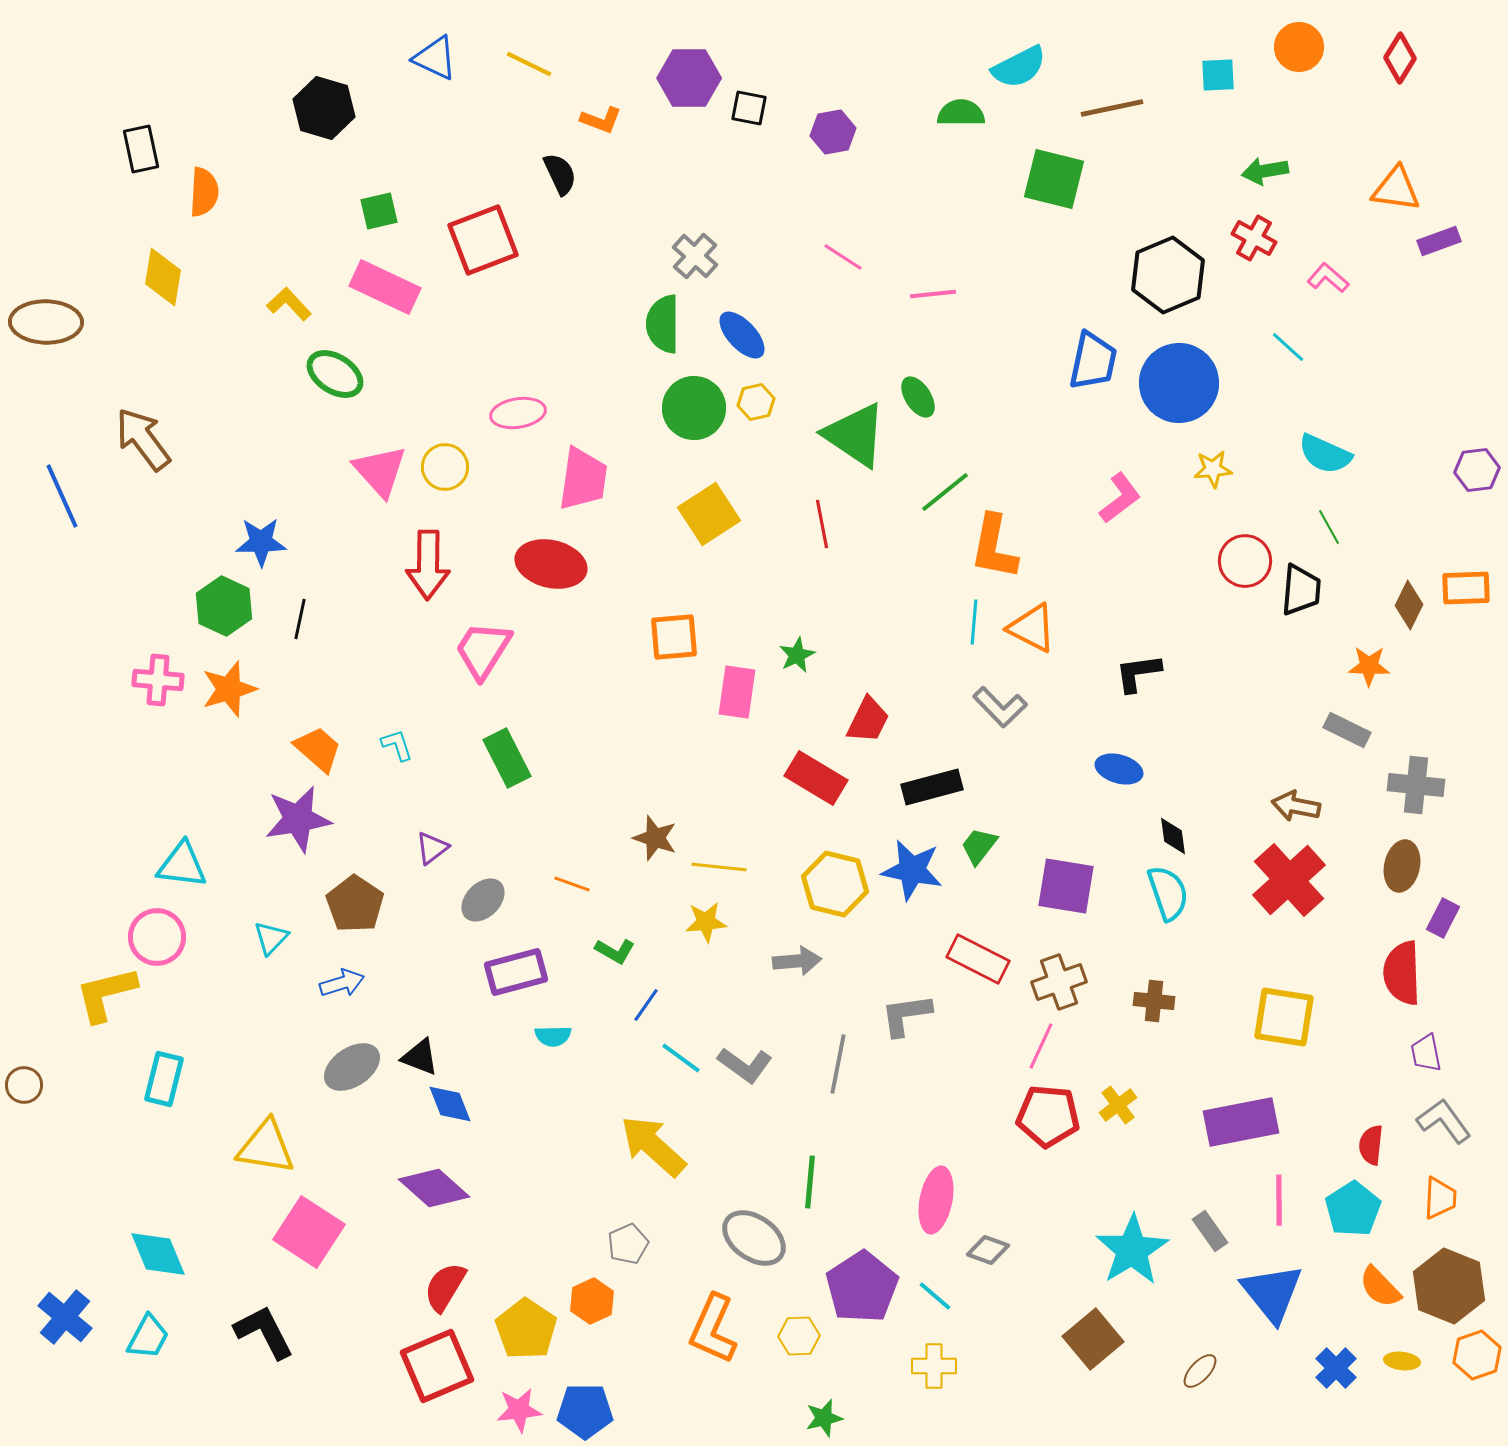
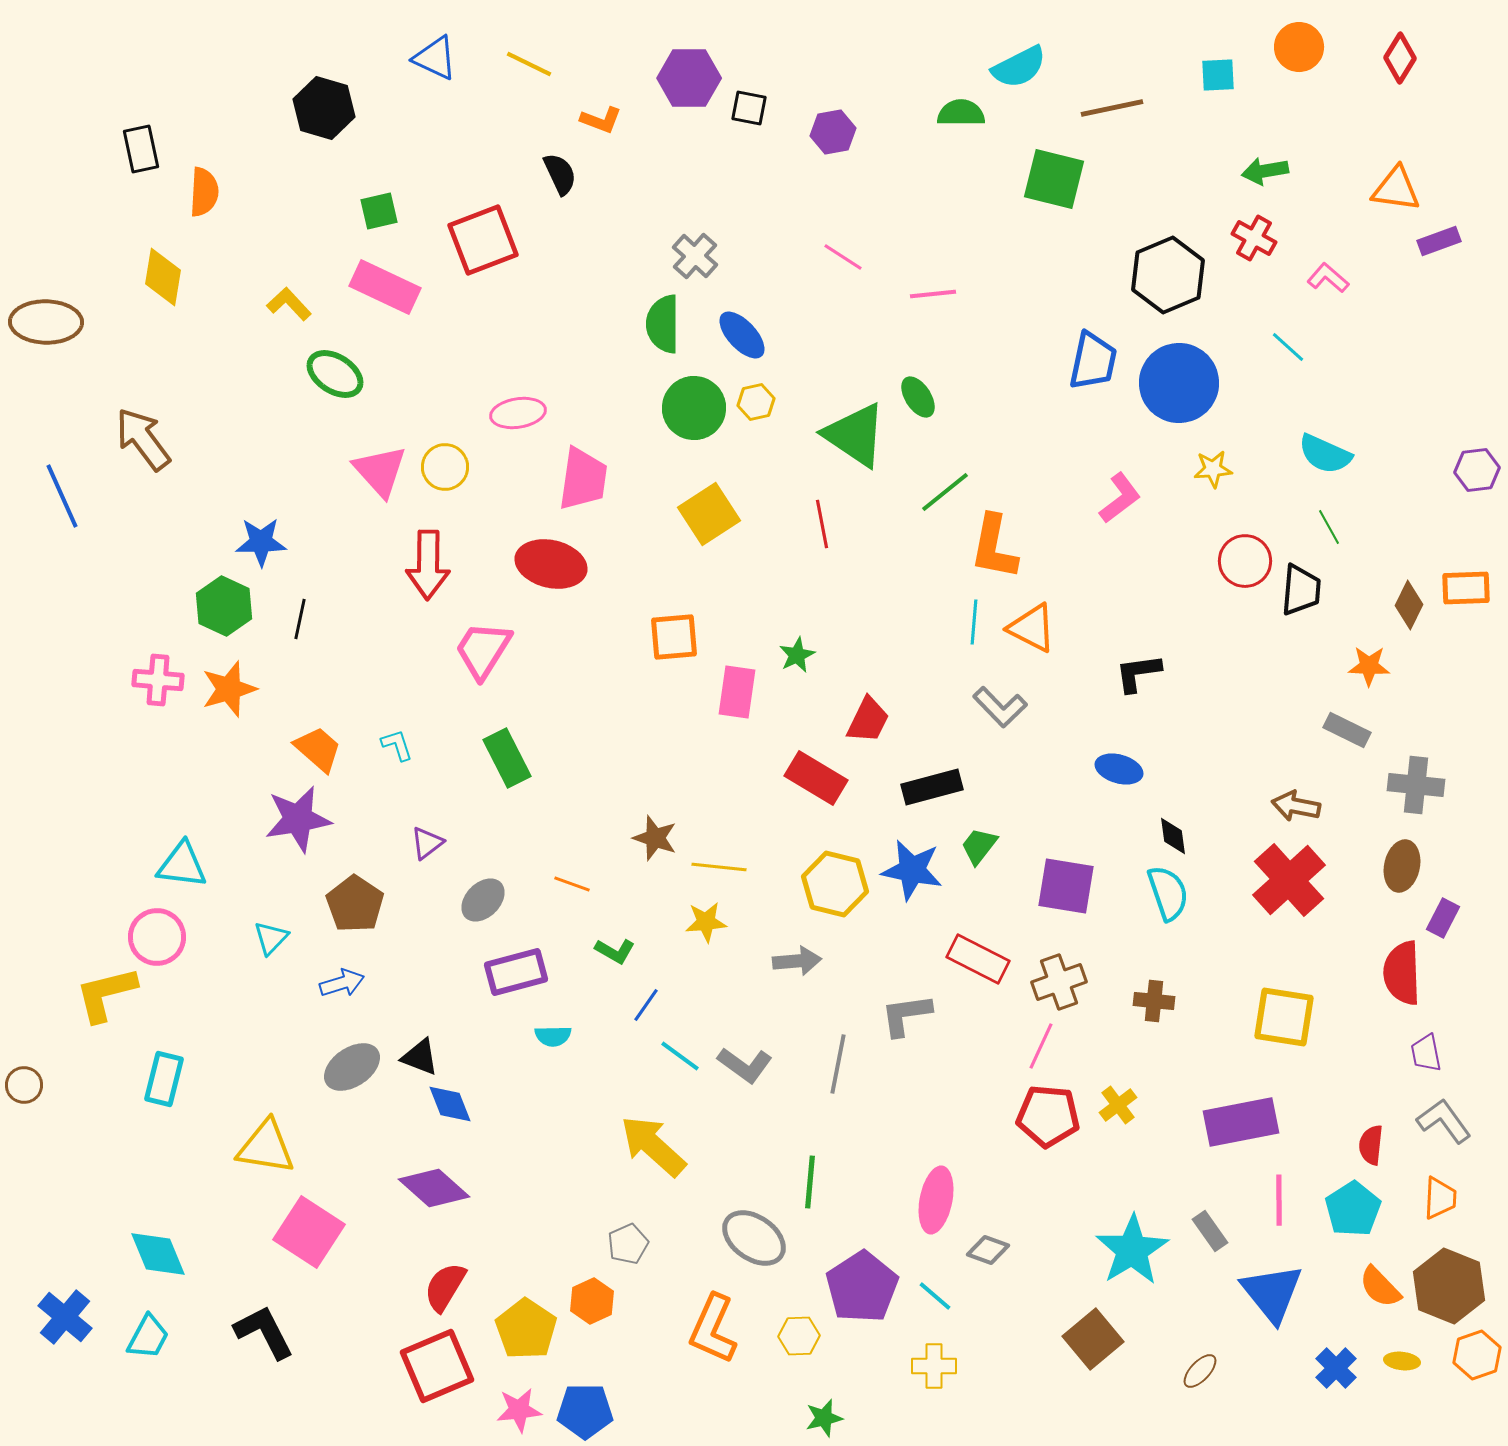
purple triangle at (432, 848): moved 5 px left, 5 px up
cyan line at (681, 1058): moved 1 px left, 2 px up
